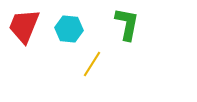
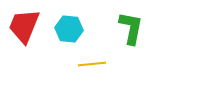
green L-shape: moved 4 px right, 4 px down
yellow line: rotated 52 degrees clockwise
